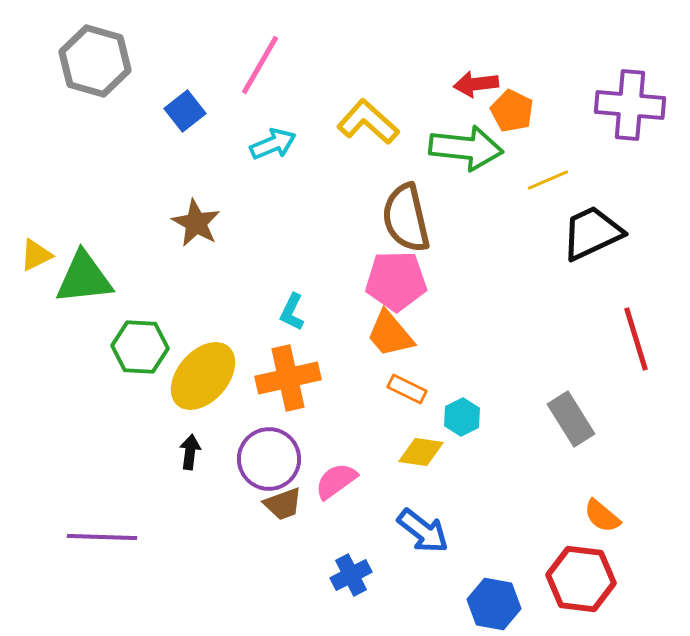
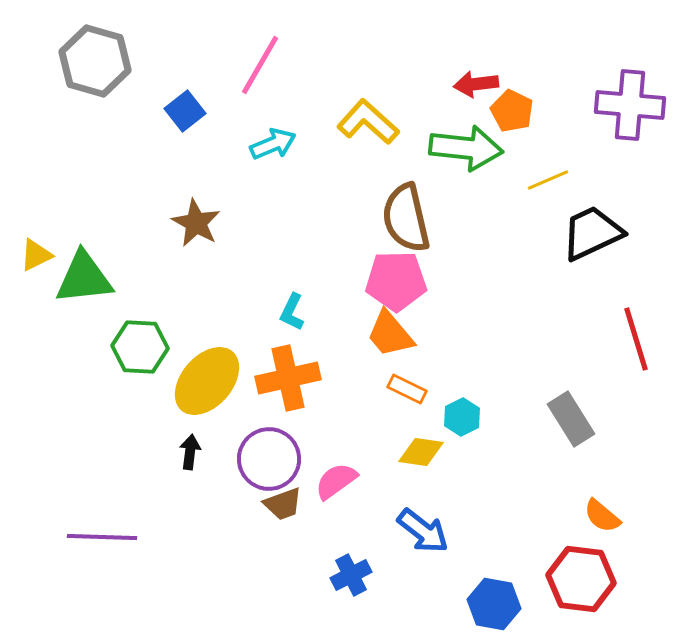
yellow ellipse: moved 4 px right, 5 px down
